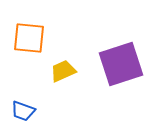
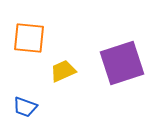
purple square: moved 1 px right, 1 px up
blue trapezoid: moved 2 px right, 4 px up
